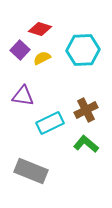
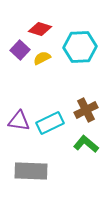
cyan hexagon: moved 3 px left, 3 px up
purple triangle: moved 4 px left, 25 px down
gray rectangle: rotated 20 degrees counterclockwise
